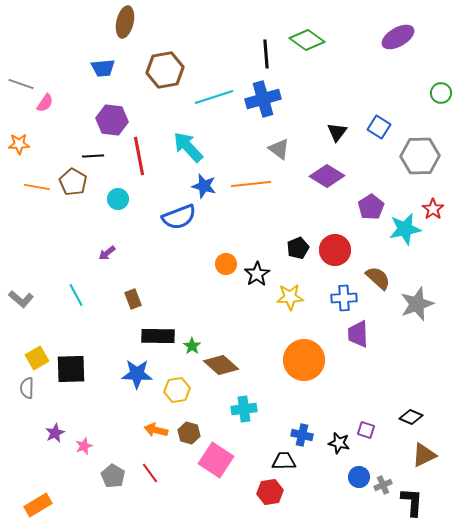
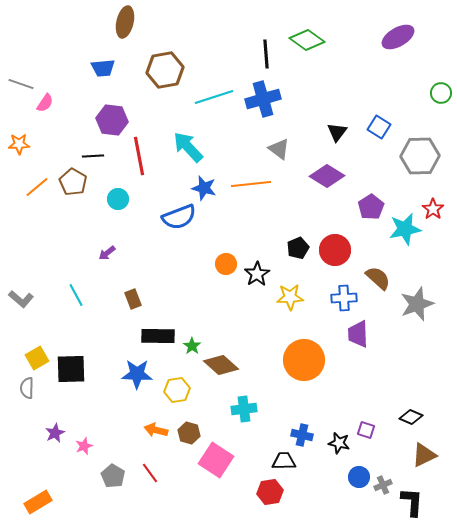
blue star at (204, 186): moved 2 px down
orange line at (37, 187): rotated 50 degrees counterclockwise
orange rectangle at (38, 505): moved 3 px up
